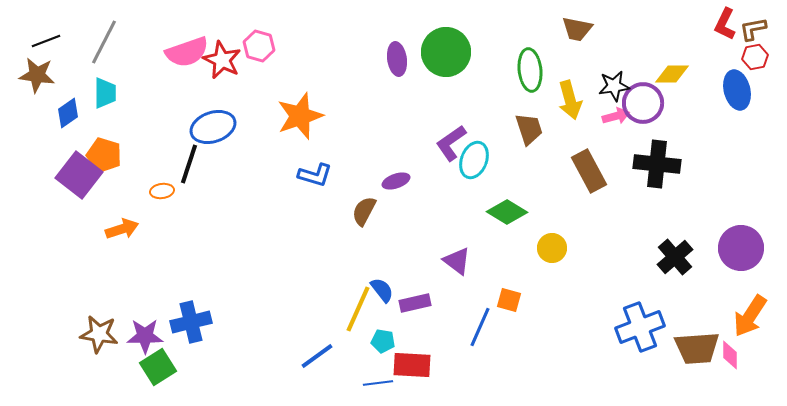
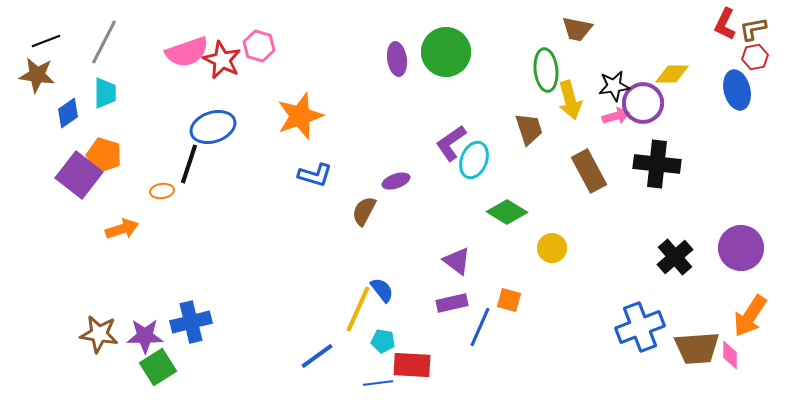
green ellipse at (530, 70): moved 16 px right
purple rectangle at (415, 303): moved 37 px right
